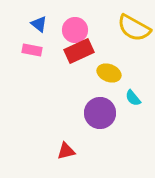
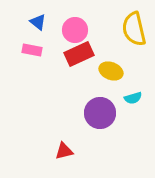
blue triangle: moved 1 px left, 2 px up
yellow semicircle: moved 1 px down; rotated 48 degrees clockwise
red rectangle: moved 3 px down
yellow ellipse: moved 2 px right, 2 px up
cyan semicircle: rotated 66 degrees counterclockwise
red triangle: moved 2 px left
